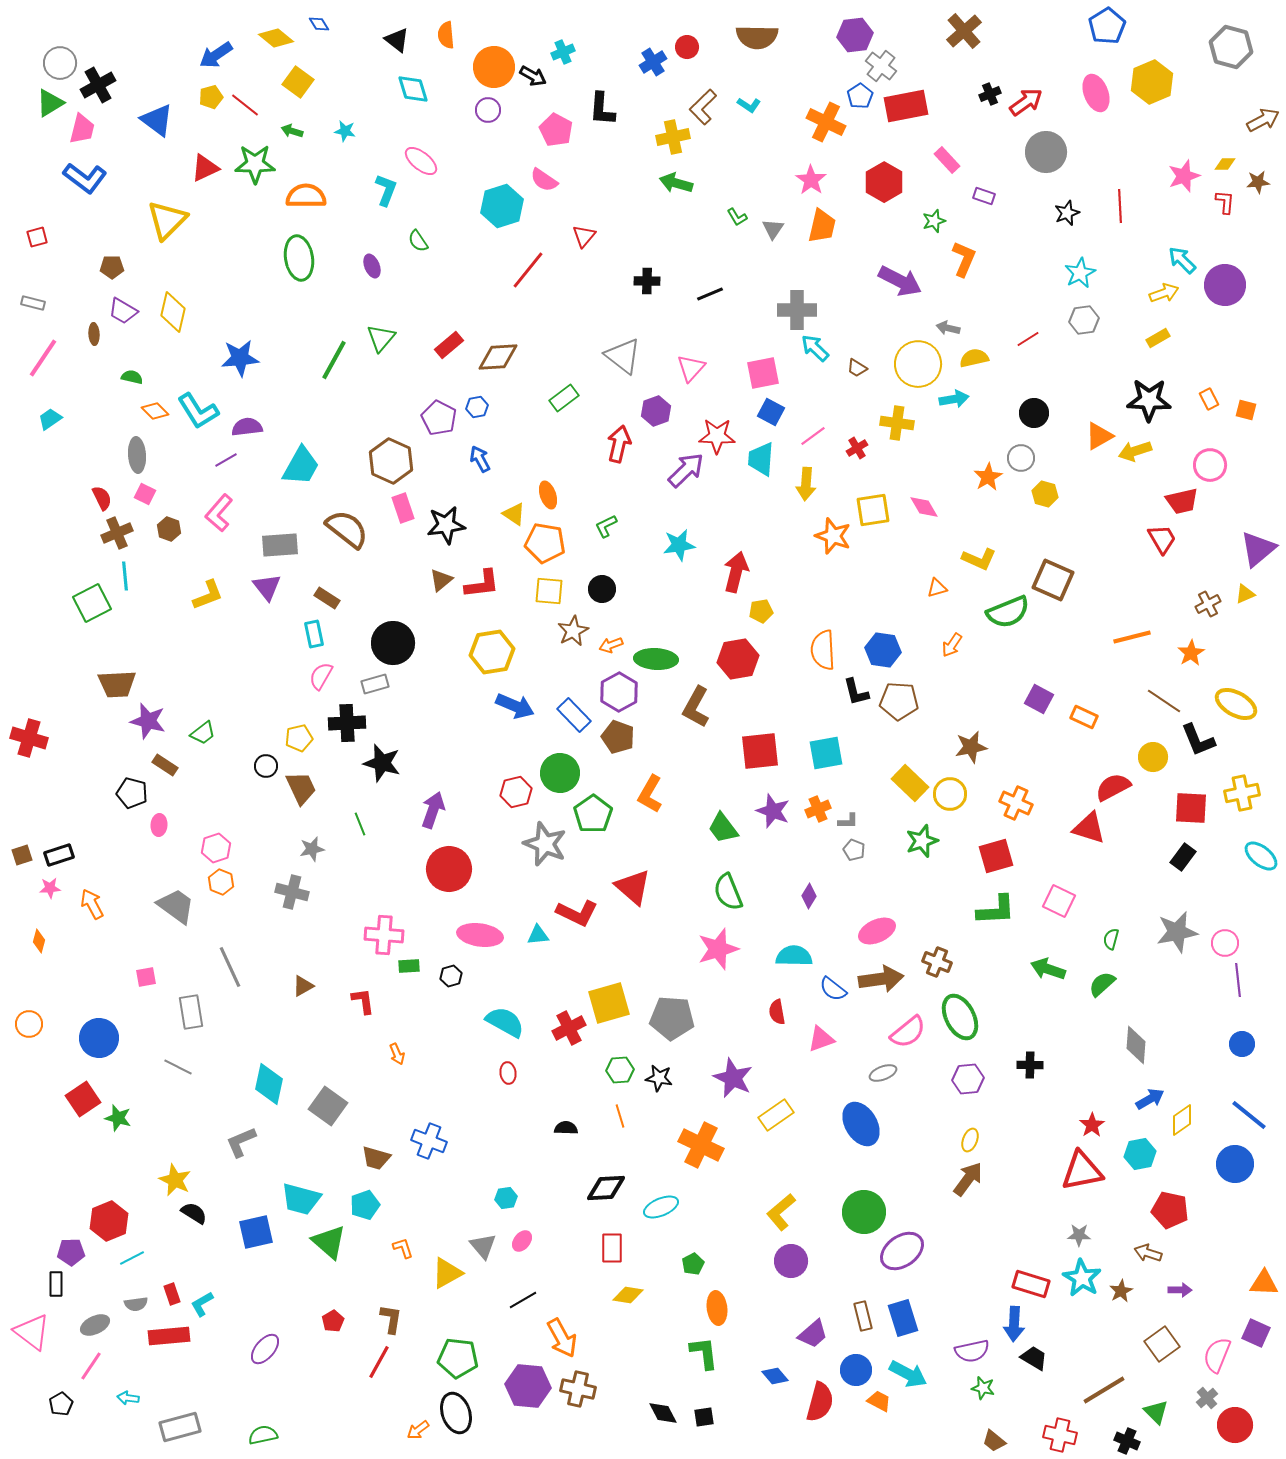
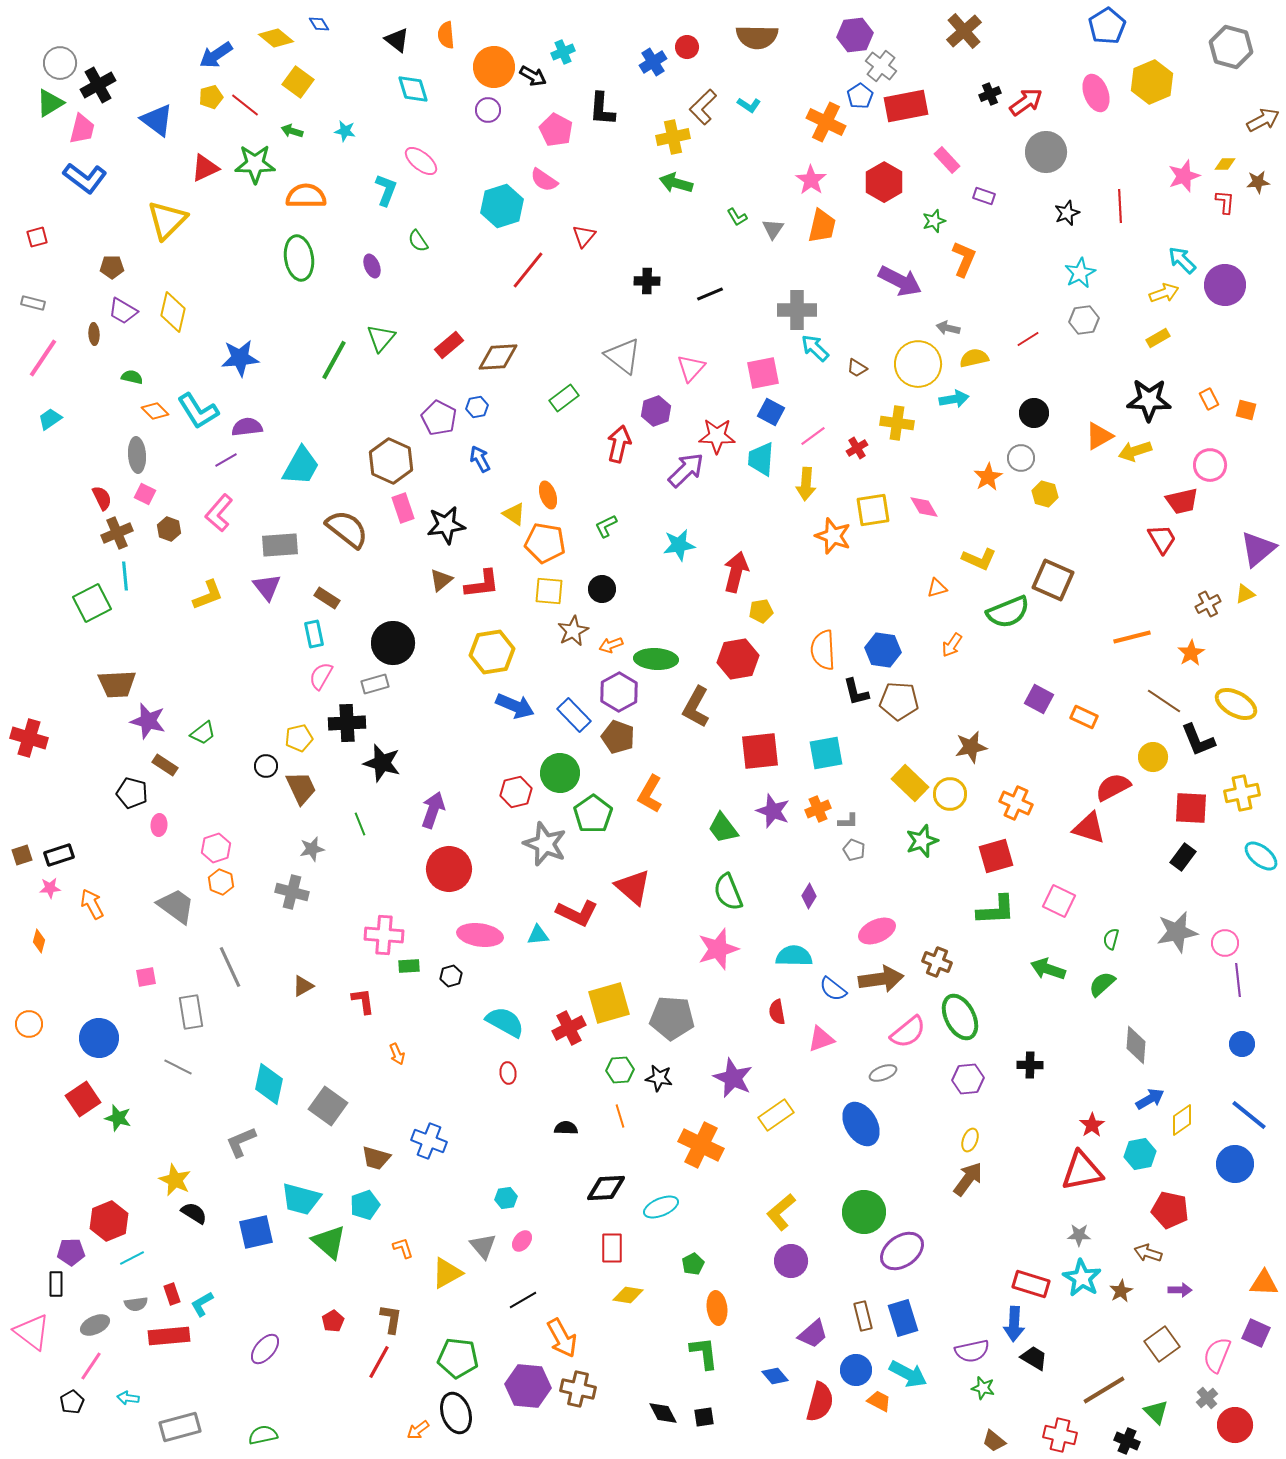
black pentagon at (61, 1404): moved 11 px right, 2 px up
